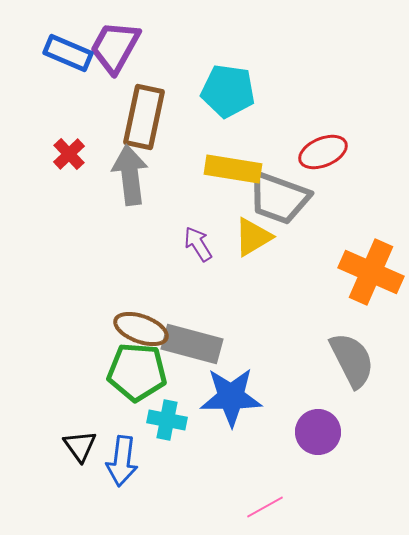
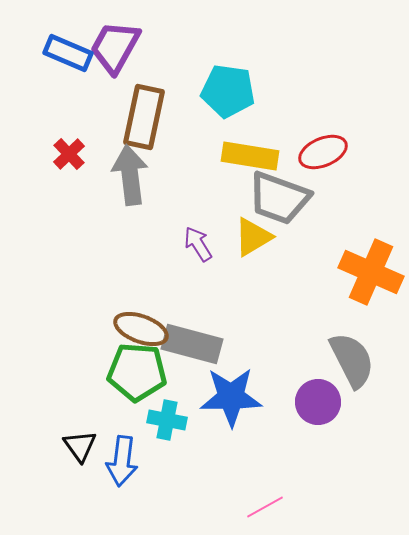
yellow rectangle: moved 17 px right, 13 px up
purple circle: moved 30 px up
